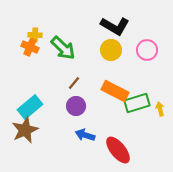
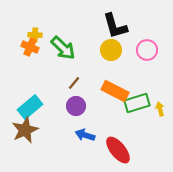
black L-shape: rotated 44 degrees clockwise
